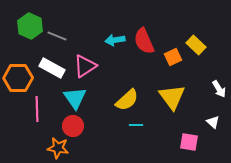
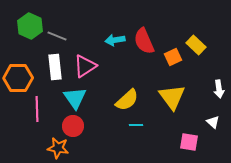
white rectangle: moved 3 px right, 1 px up; rotated 55 degrees clockwise
white arrow: rotated 24 degrees clockwise
